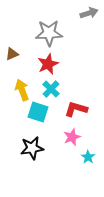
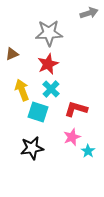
cyan star: moved 6 px up
